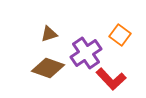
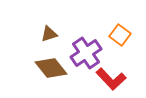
brown diamond: moved 3 px right; rotated 32 degrees clockwise
